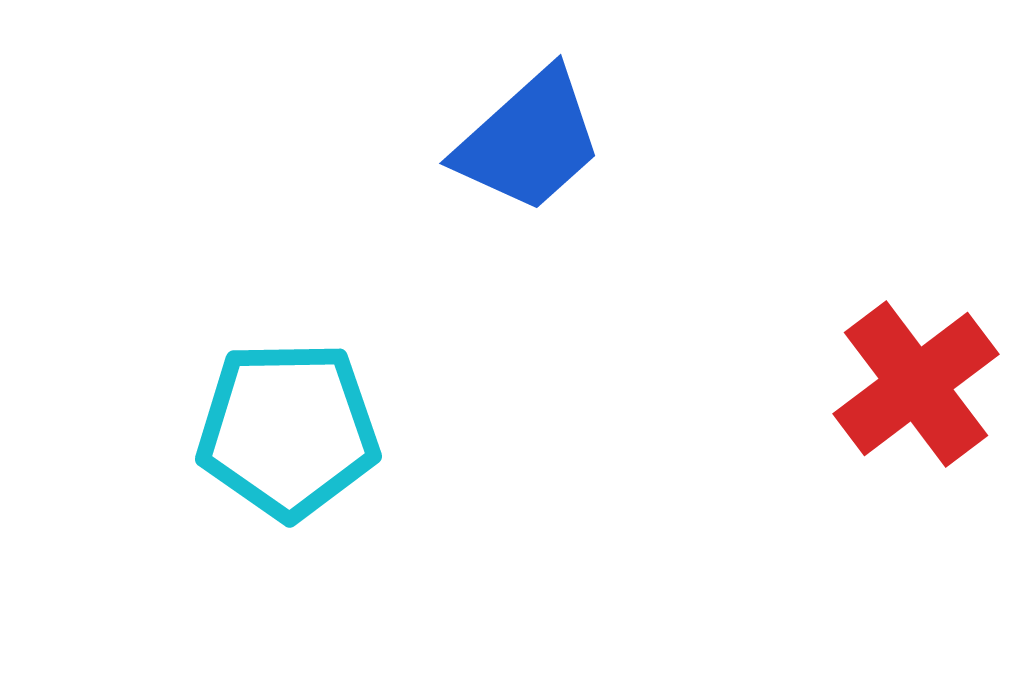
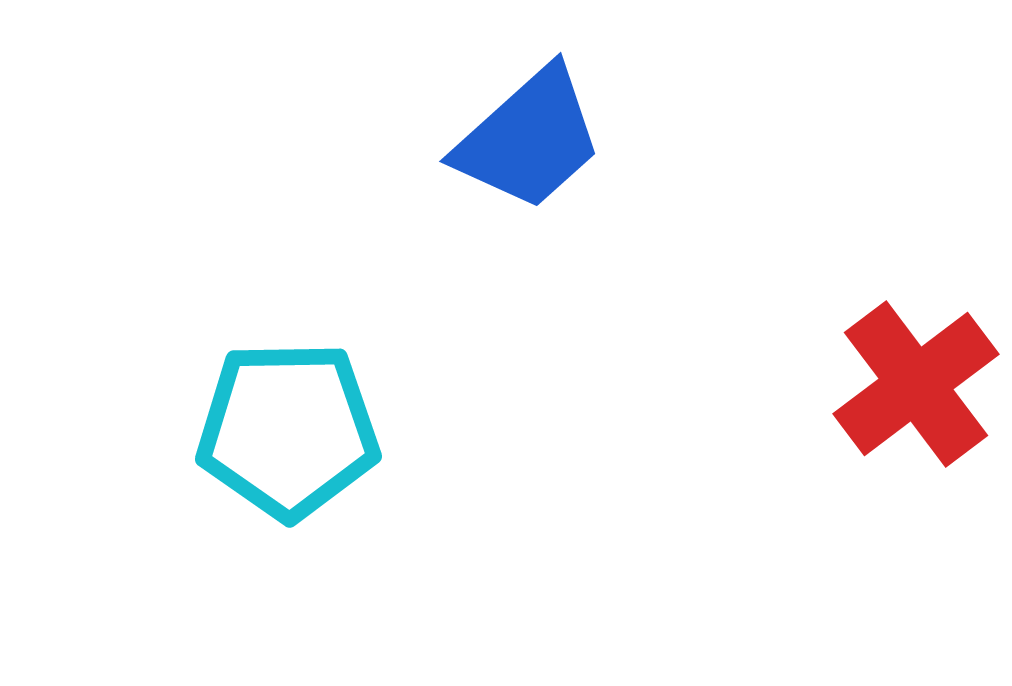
blue trapezoid: moved 2 px up
